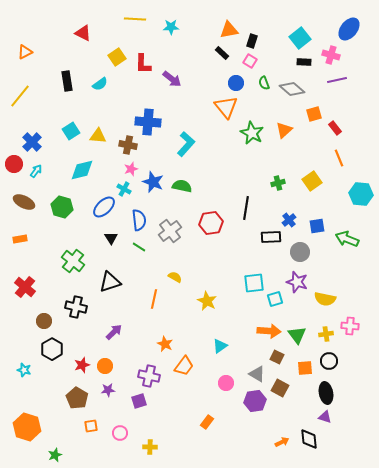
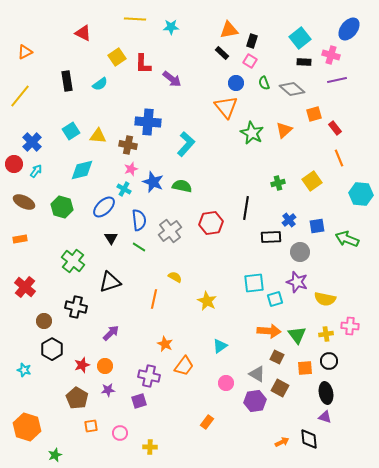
purple arrow at (114, 332): moved 3 px left, 1 px down
